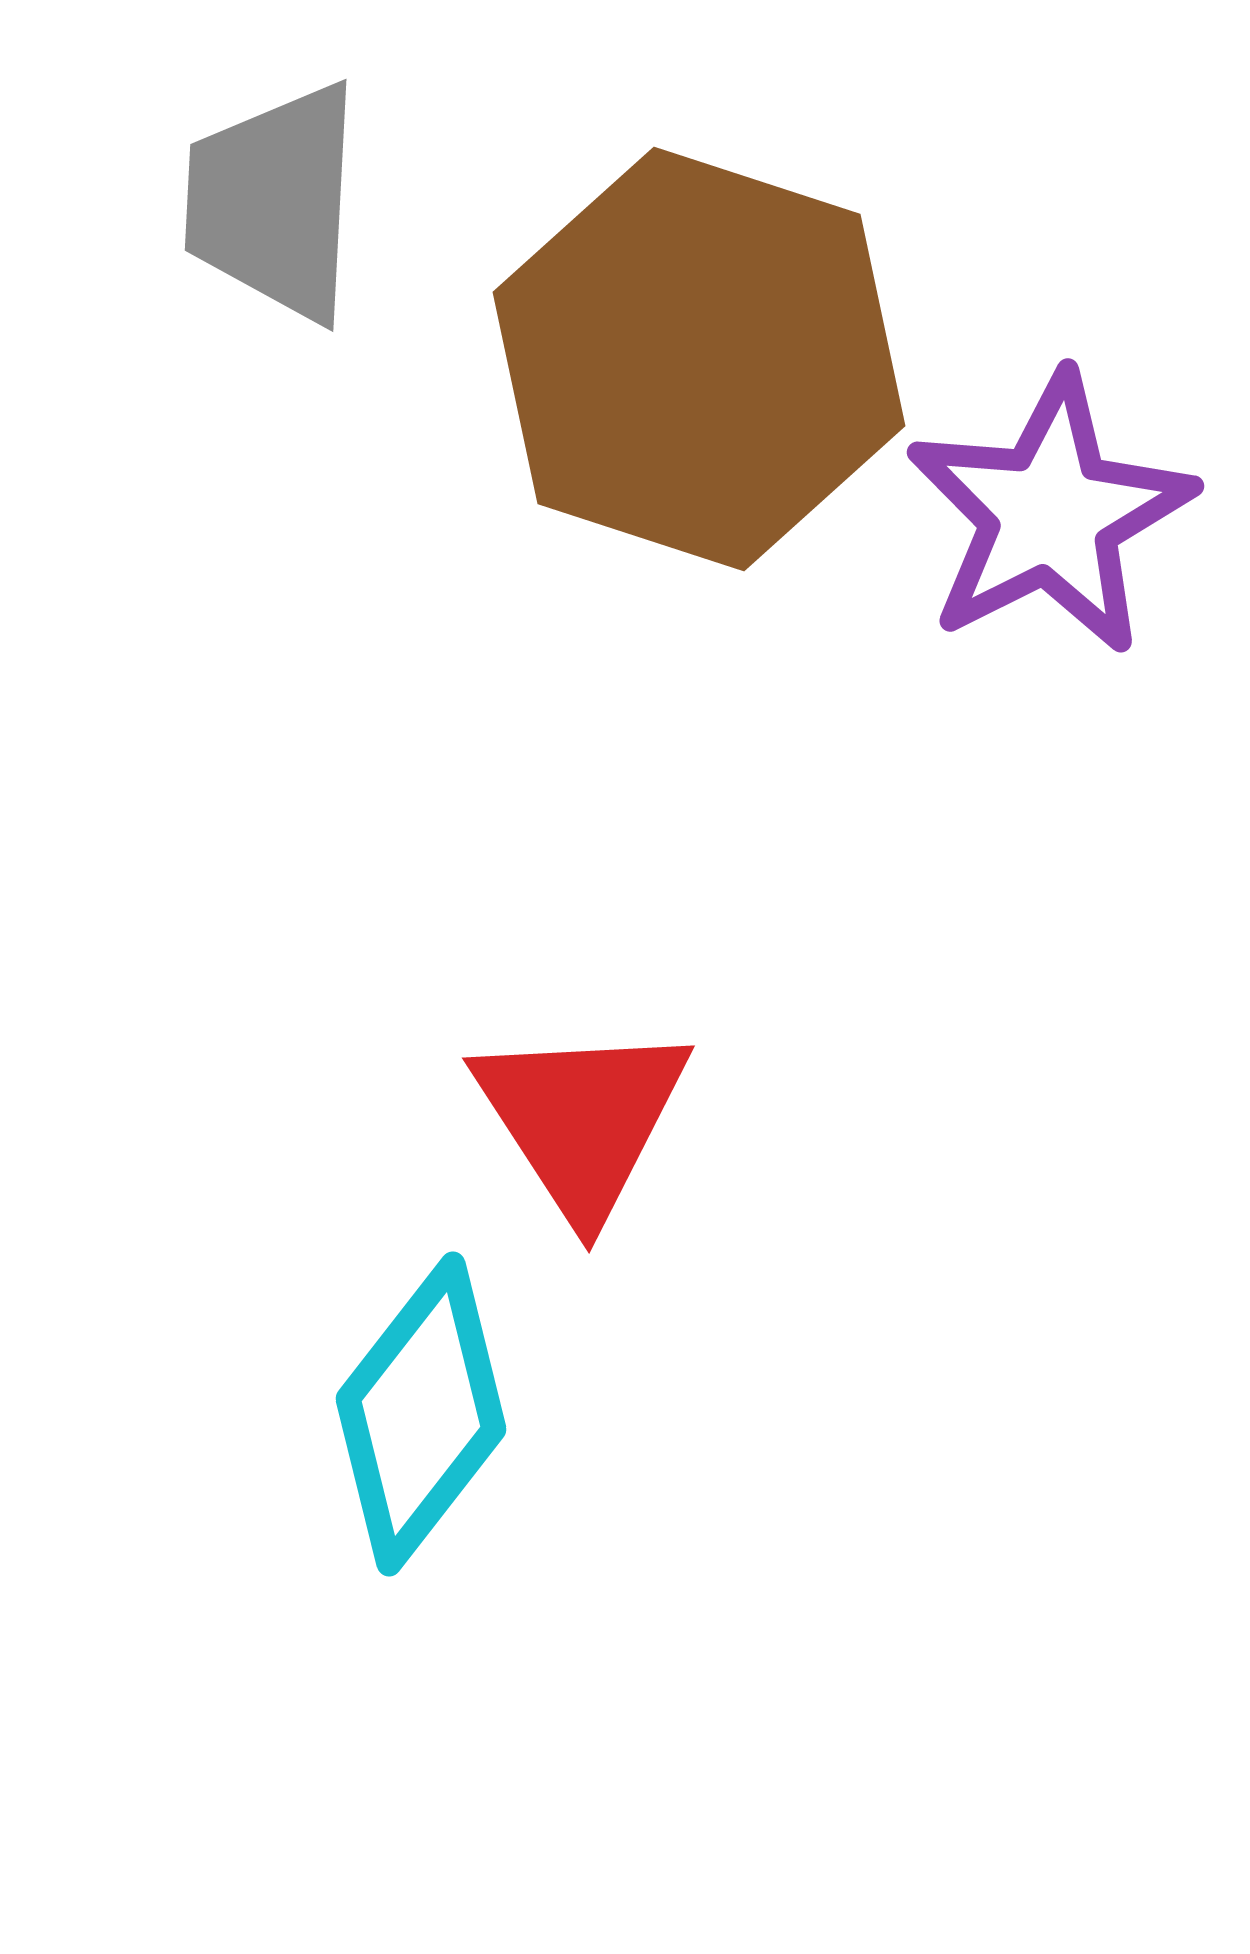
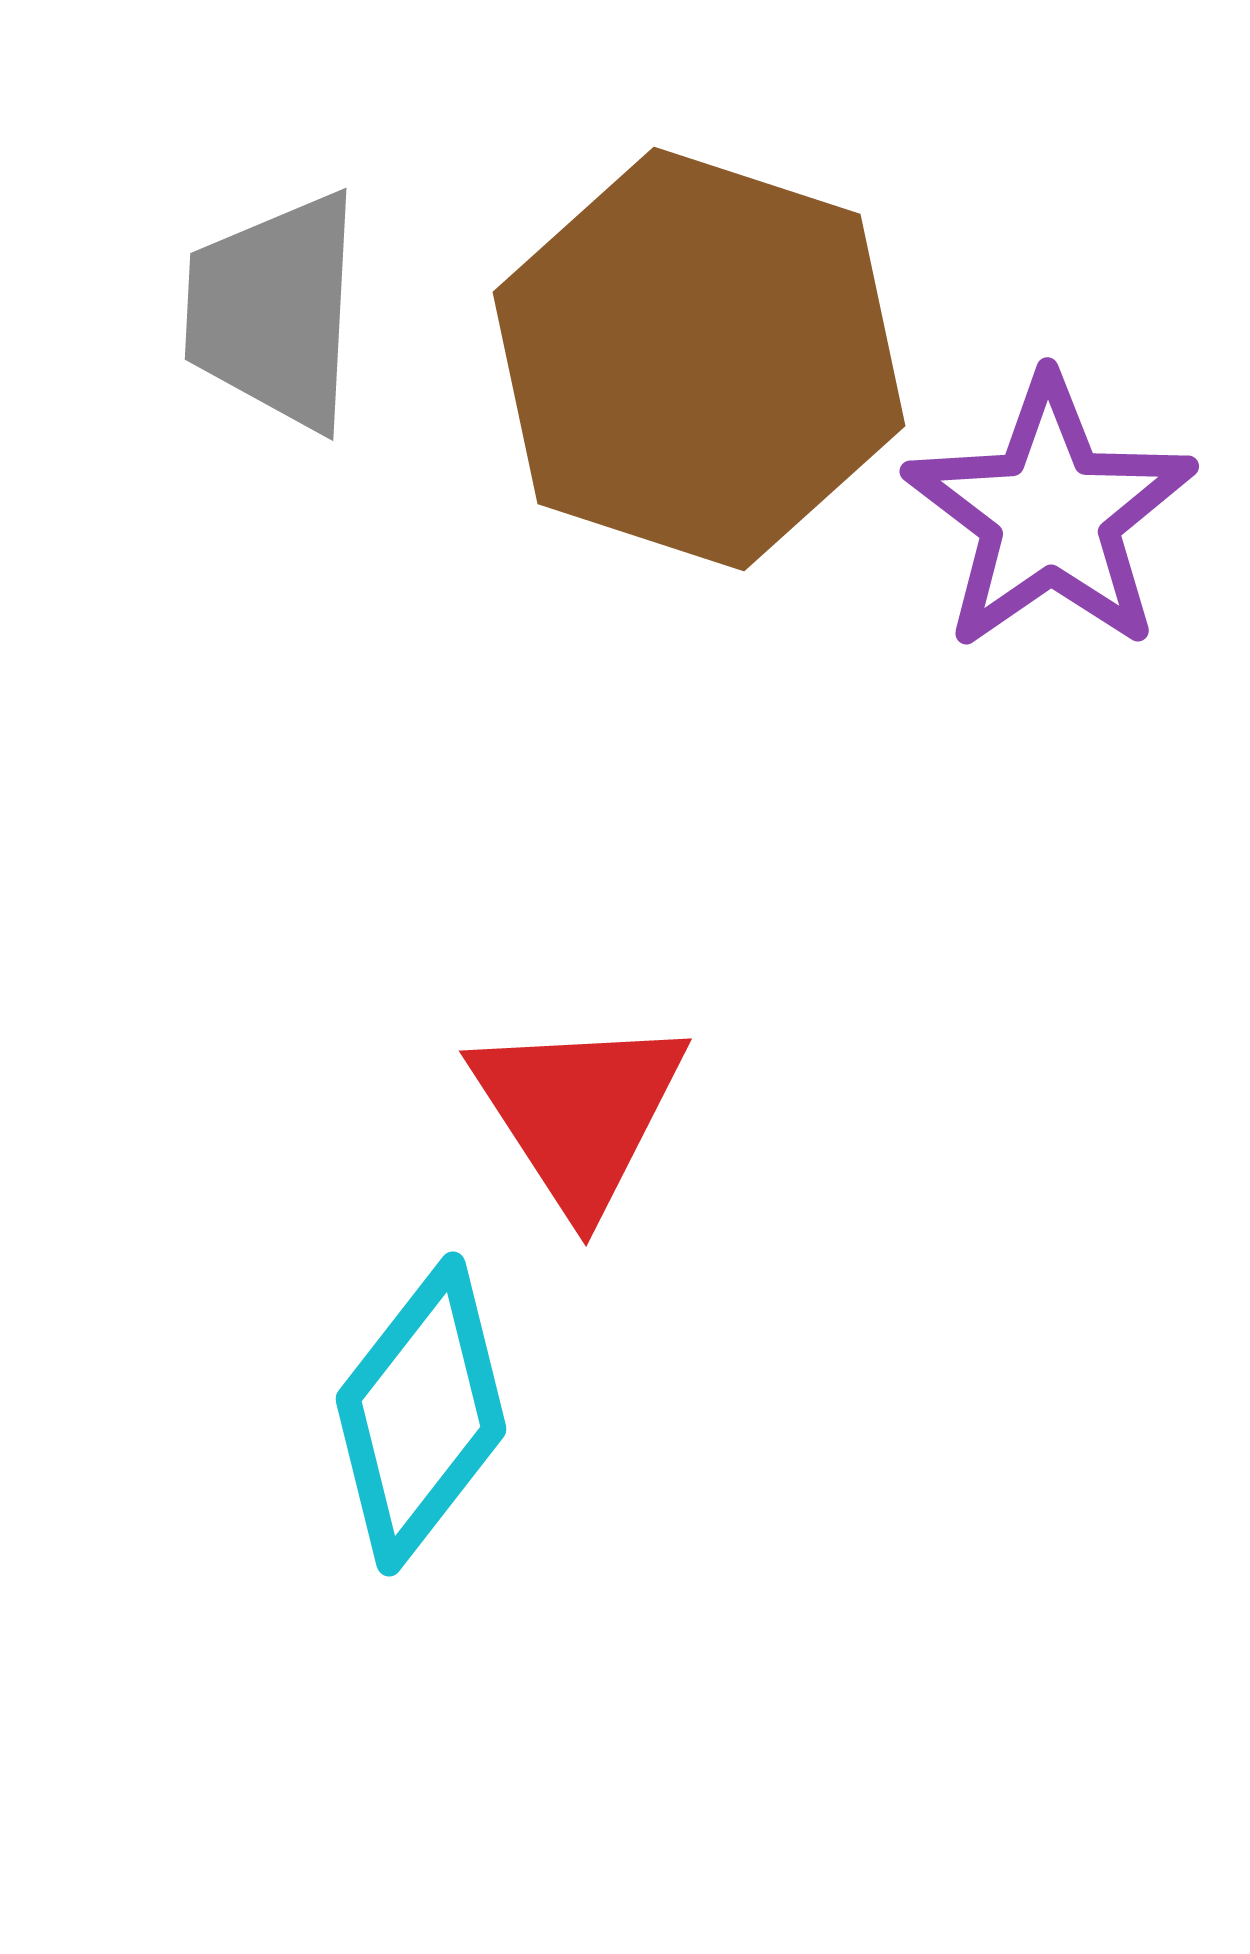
gray trapezoid: moved 109 px down
purple star: rotated 8 degrees counterclockwise
red triangle: moved 3 px left, 7 px up
